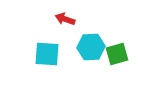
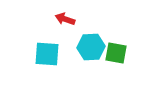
green square: moved 1 px left, 1 px up; rotated 25 degrees clockwise
